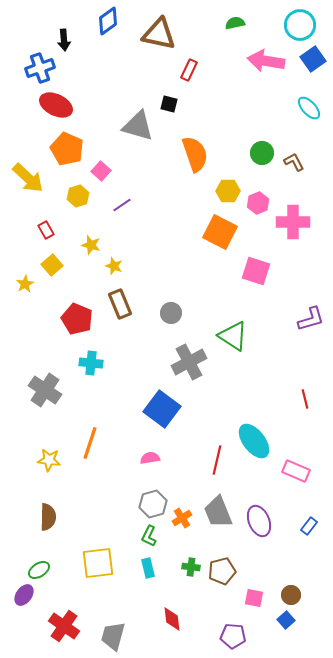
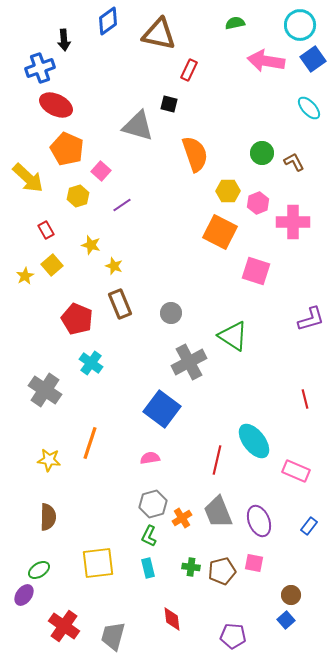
yellow star at (25, 284): moved 8 px up
cyan cross at (91, 363): rotated 30 degrees clockwise
pink square at (254, 598): moved 35 px up
